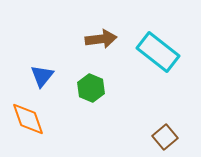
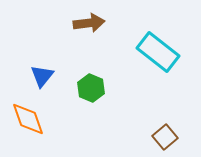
brown arrow: moved 12 px left, 16 px up
